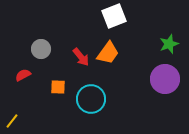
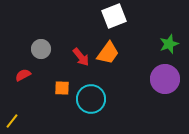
orange square: moved 4 px right, 1 px down
